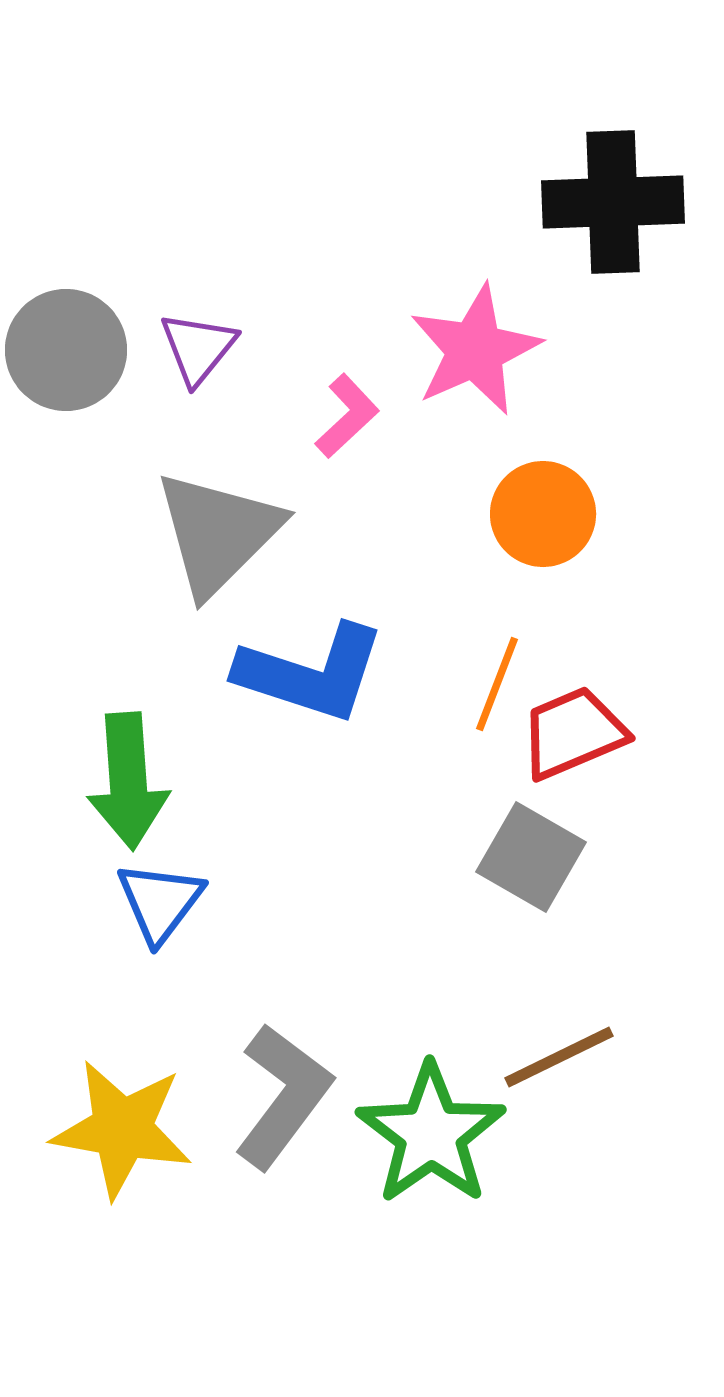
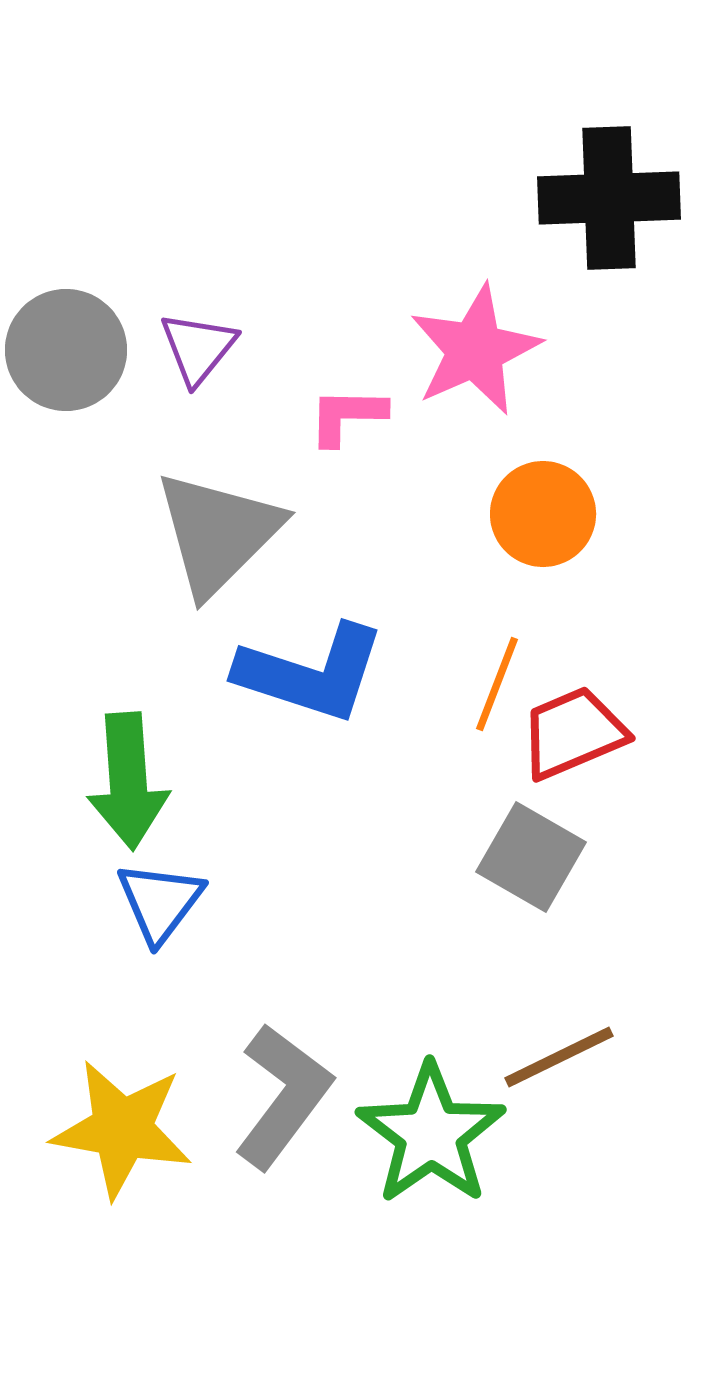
black cross: moved 4 px left, 4 px up
pink L-shape: rotated 136 degrees counterclockwise
